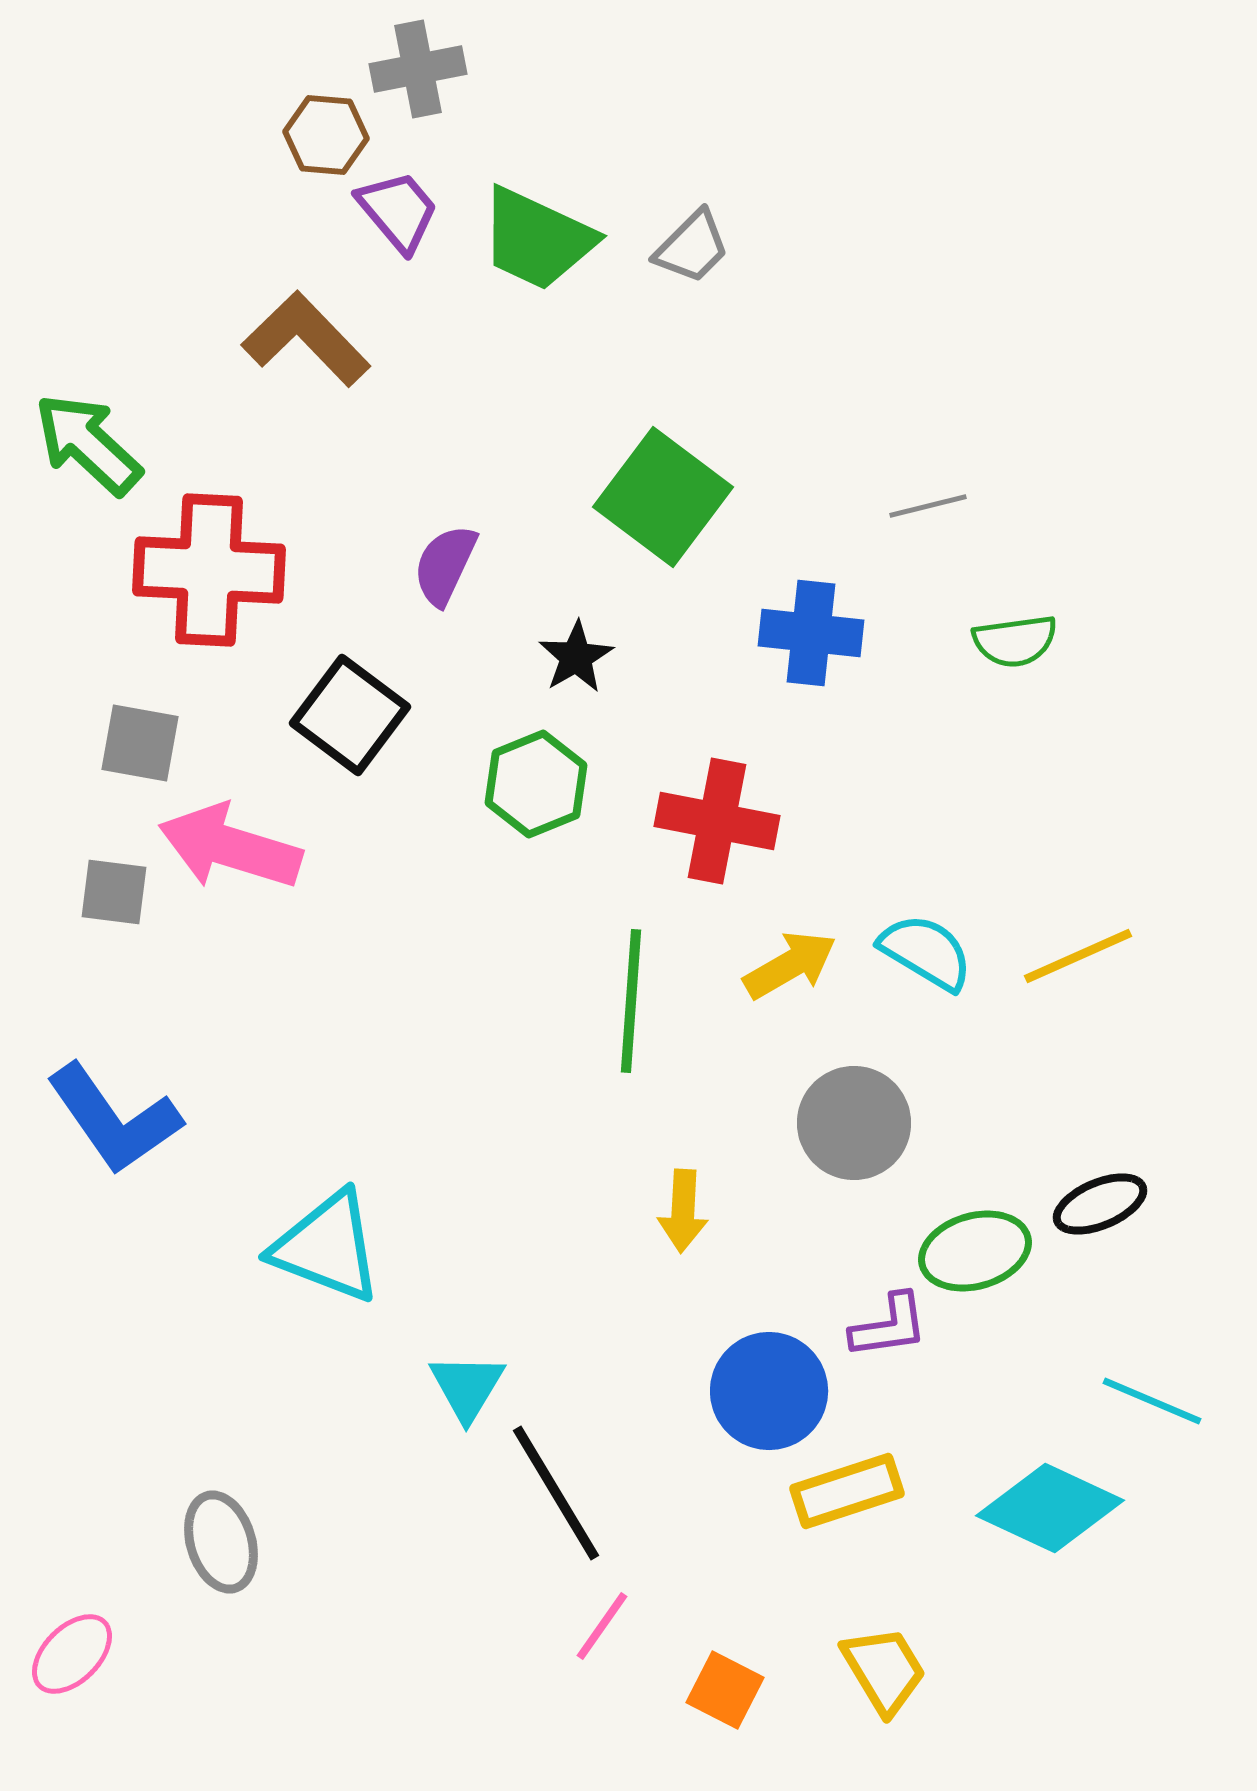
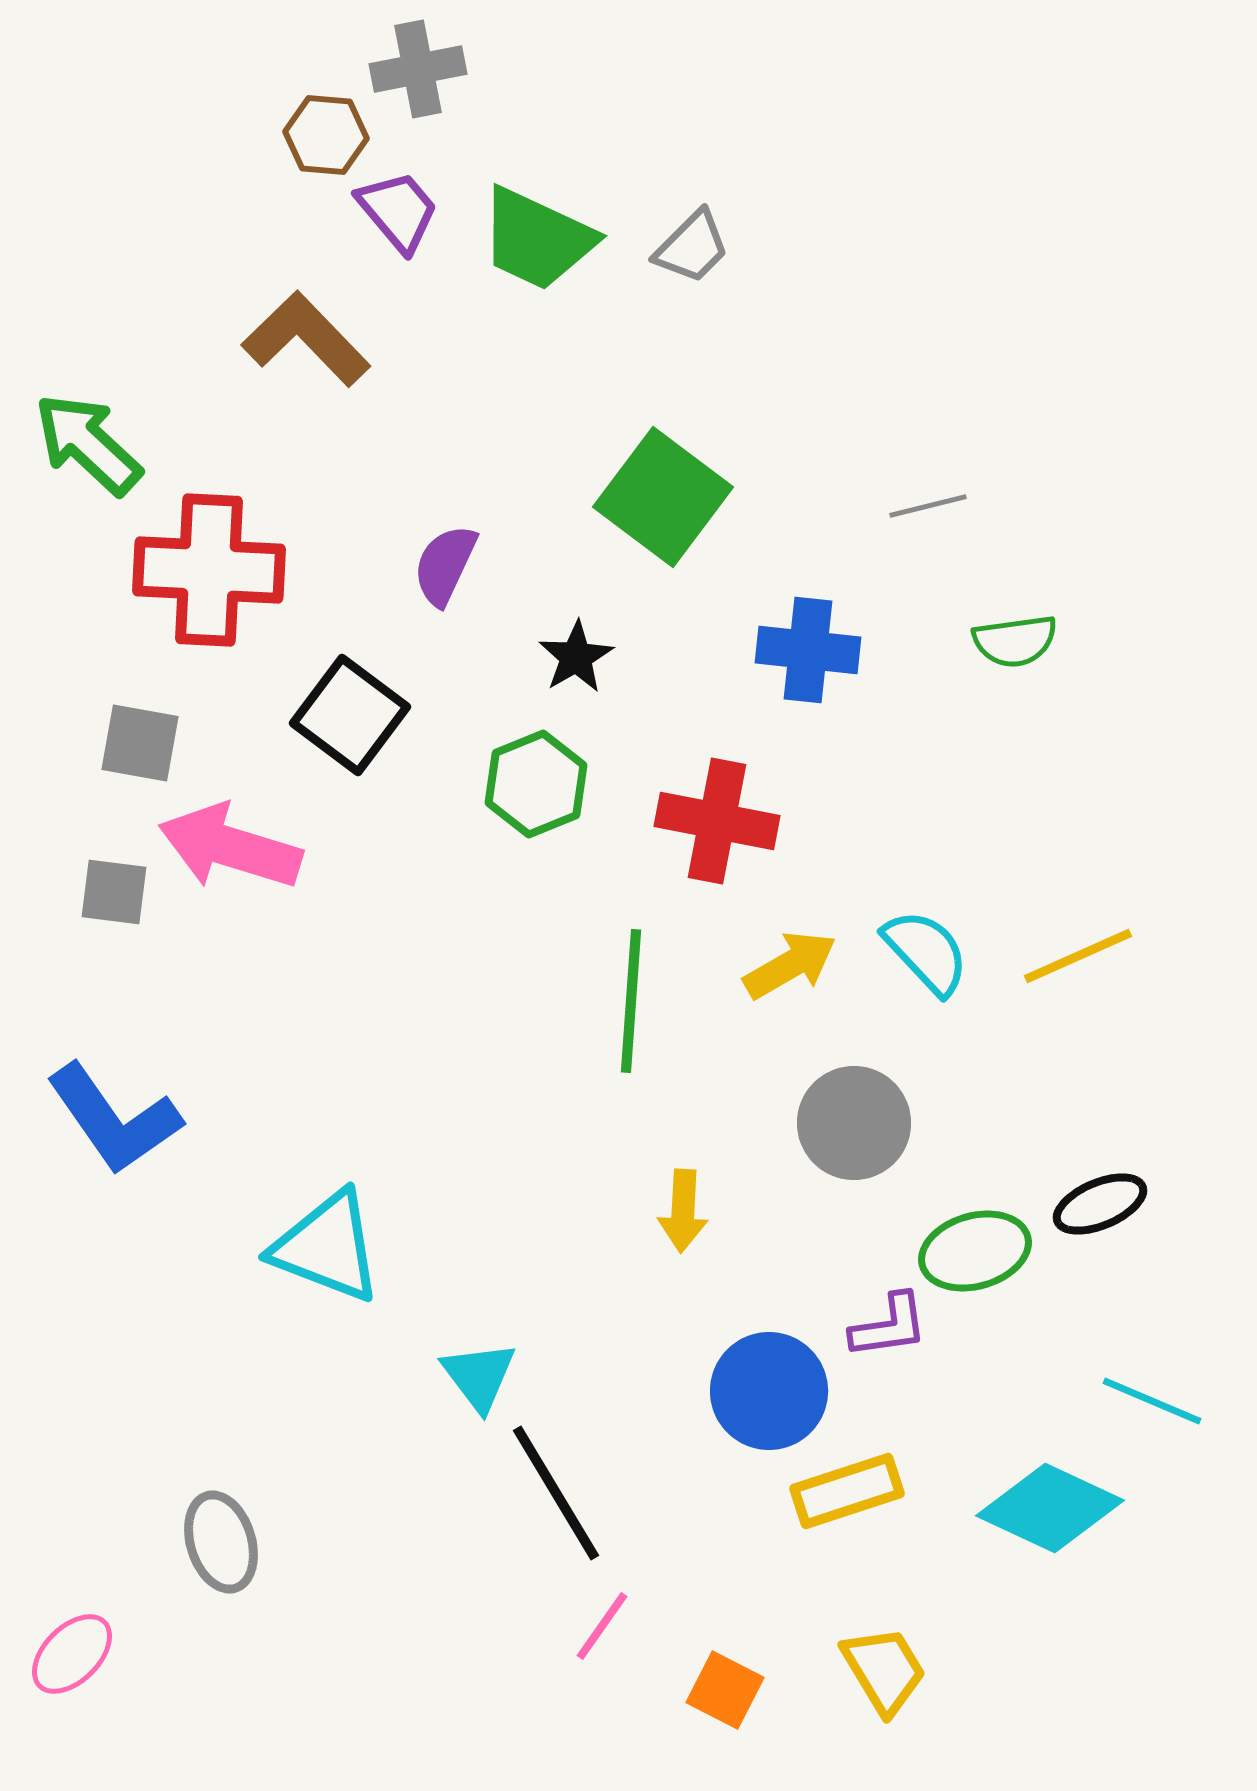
blue cross at (811, 633): moved 3 px left, 17 px down
cyan semicircle at (926, 952): rotated 16 degrees clockwise
cyan triangle at (467, 1387): moved 12 px right, 11 px up; rotated 8 degrees counterclockwise
